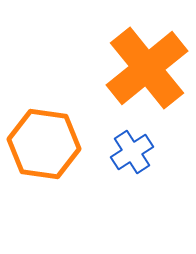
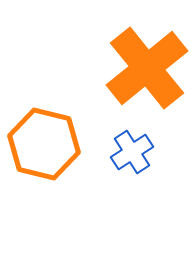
orange hexagon: rotated 6 degrees clockwise
